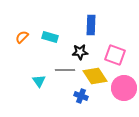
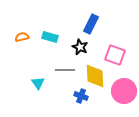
blue rectangle: moved 1 px up; rotated 24 degrees clockwise
orange semicircle: rotated 32 degrees clockwise
black star: moved 5 px up; rotated 28 degrees clockwise
yellow diamond: rotated 30 degrees clockwise
cyan triangle: moved 1 px left, 2 px down
pink circle: moved 3 px down
